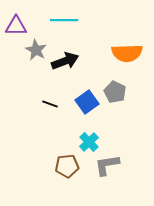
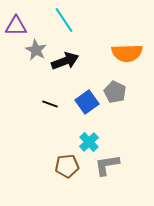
cyan line: rotated 56 degrees clockwise
